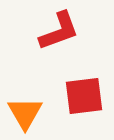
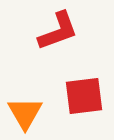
red L-shape: moved 1 px left
